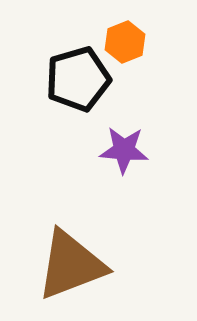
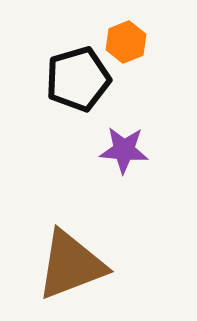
orange hexagon: moved 1 px right
